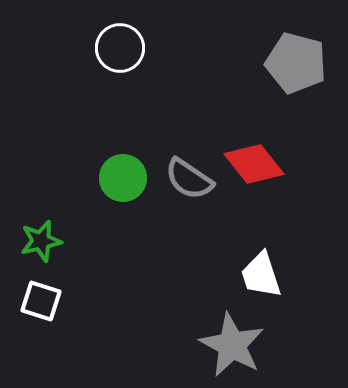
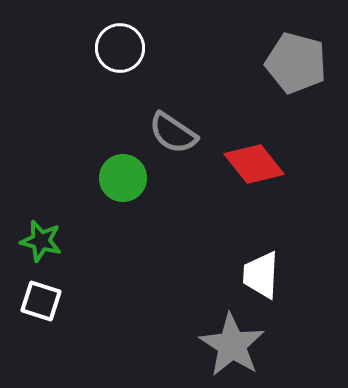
gray semicircle: moved 16 px left, 46 px up
green star: rotated 27 degrees clockwise
white trapezoid: rotated 21 degrees clockwise
gray star: rotated 4 degrees clockwise
